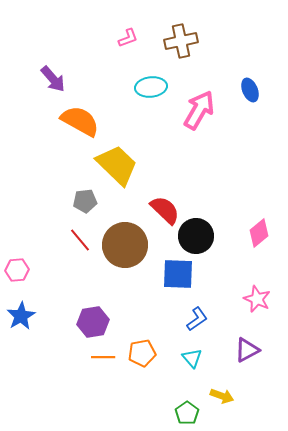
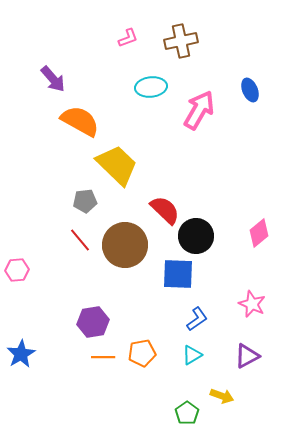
pink star: moved 5 px left, 5 px down
blue star: moved 38 px down
purple triangle: moved 6 px down
cyan triangle: moved 3 px up; rotated 40 degrees clockwise
